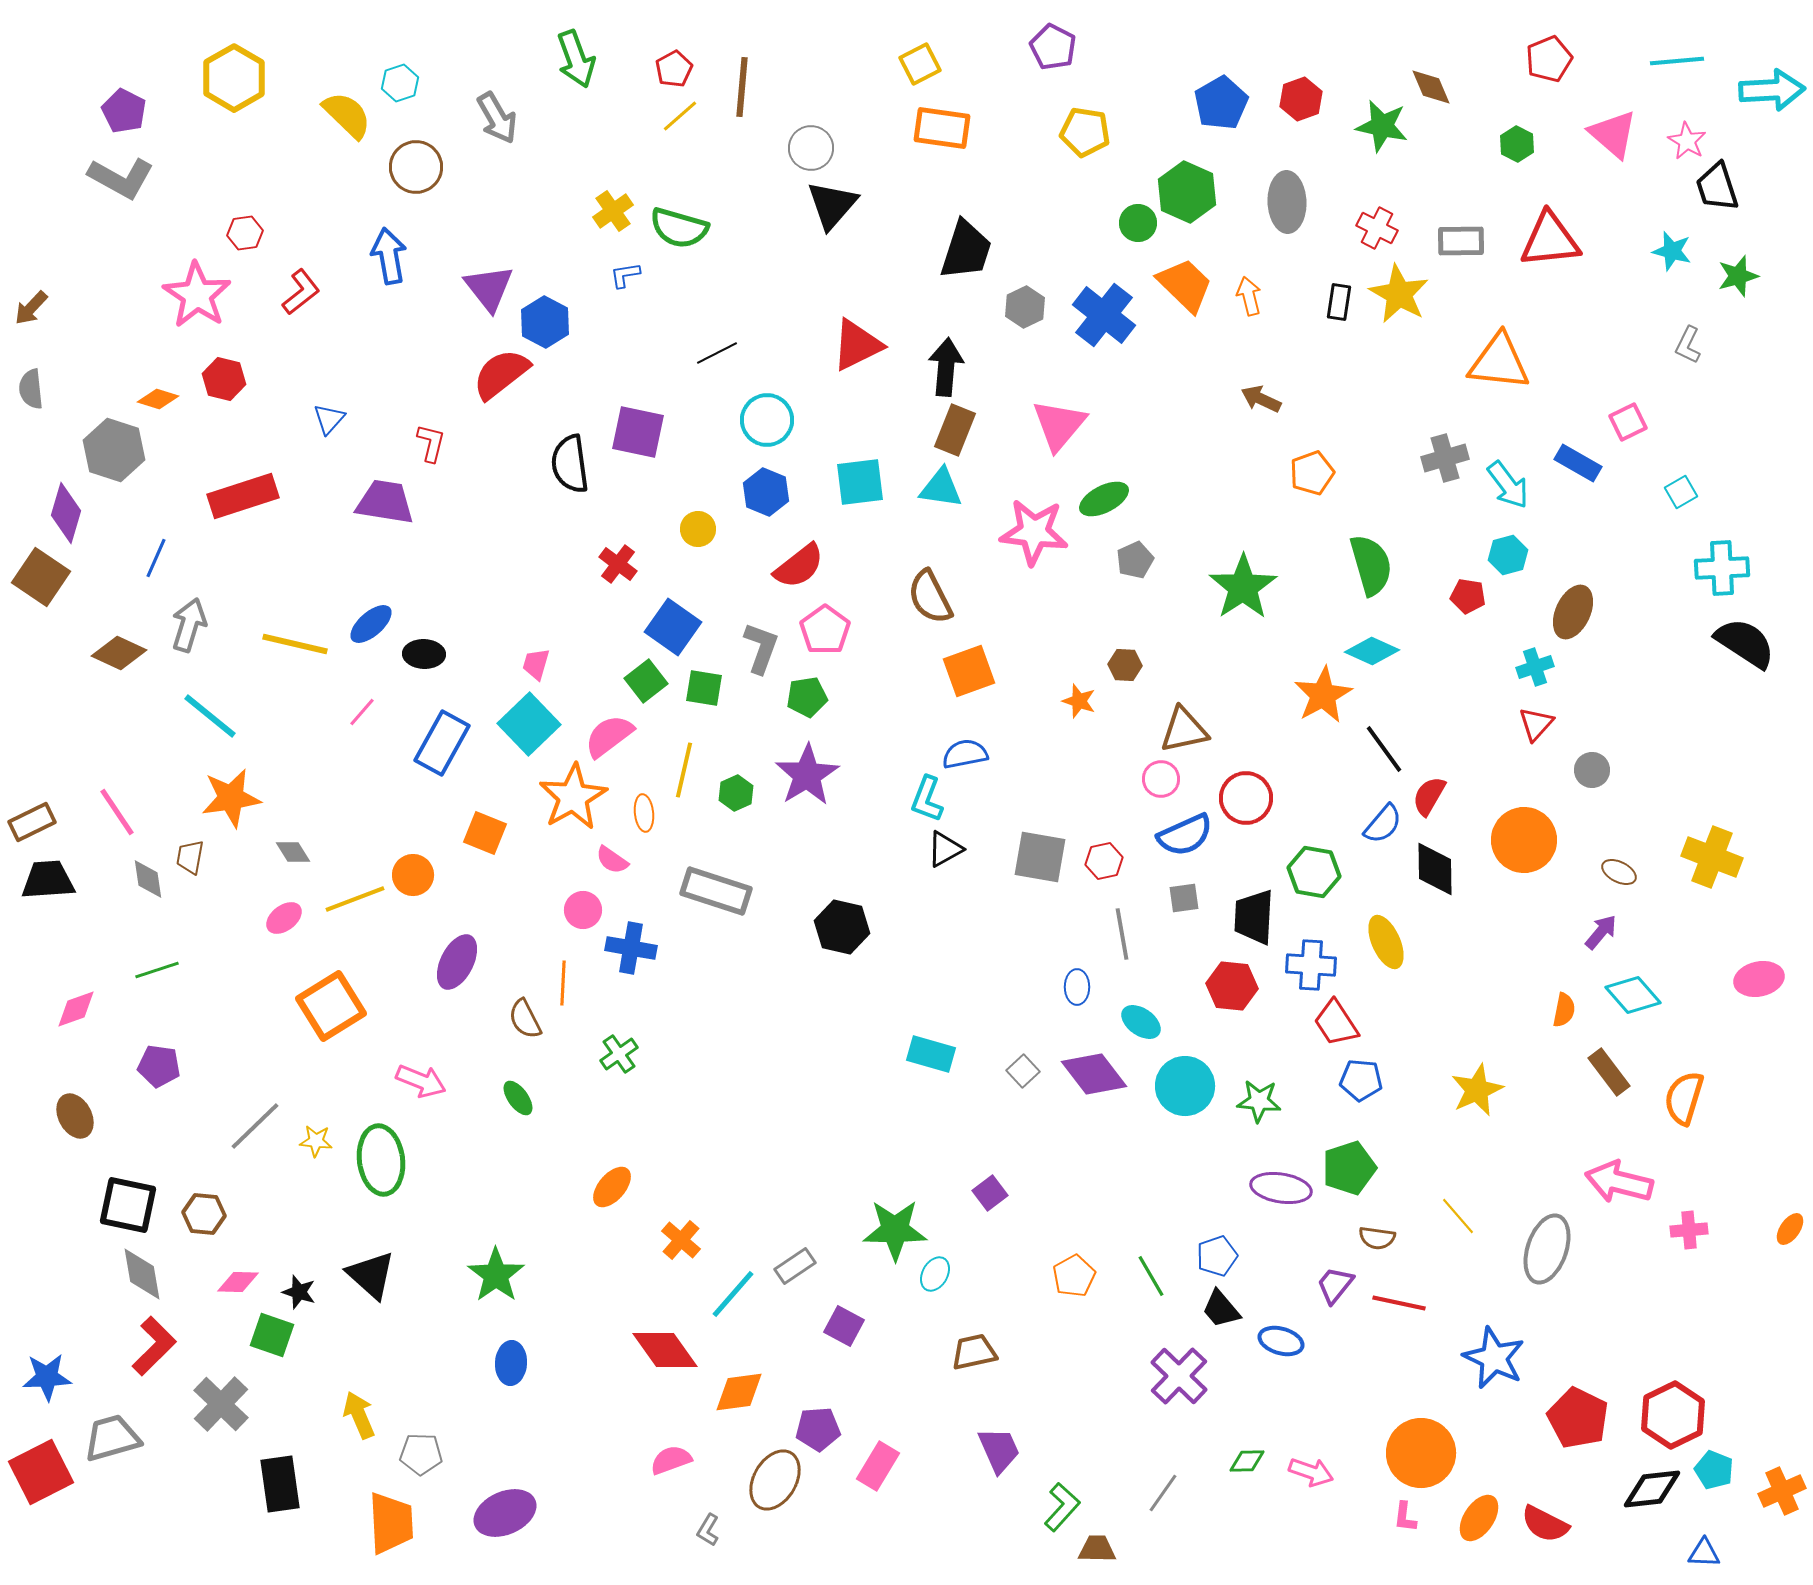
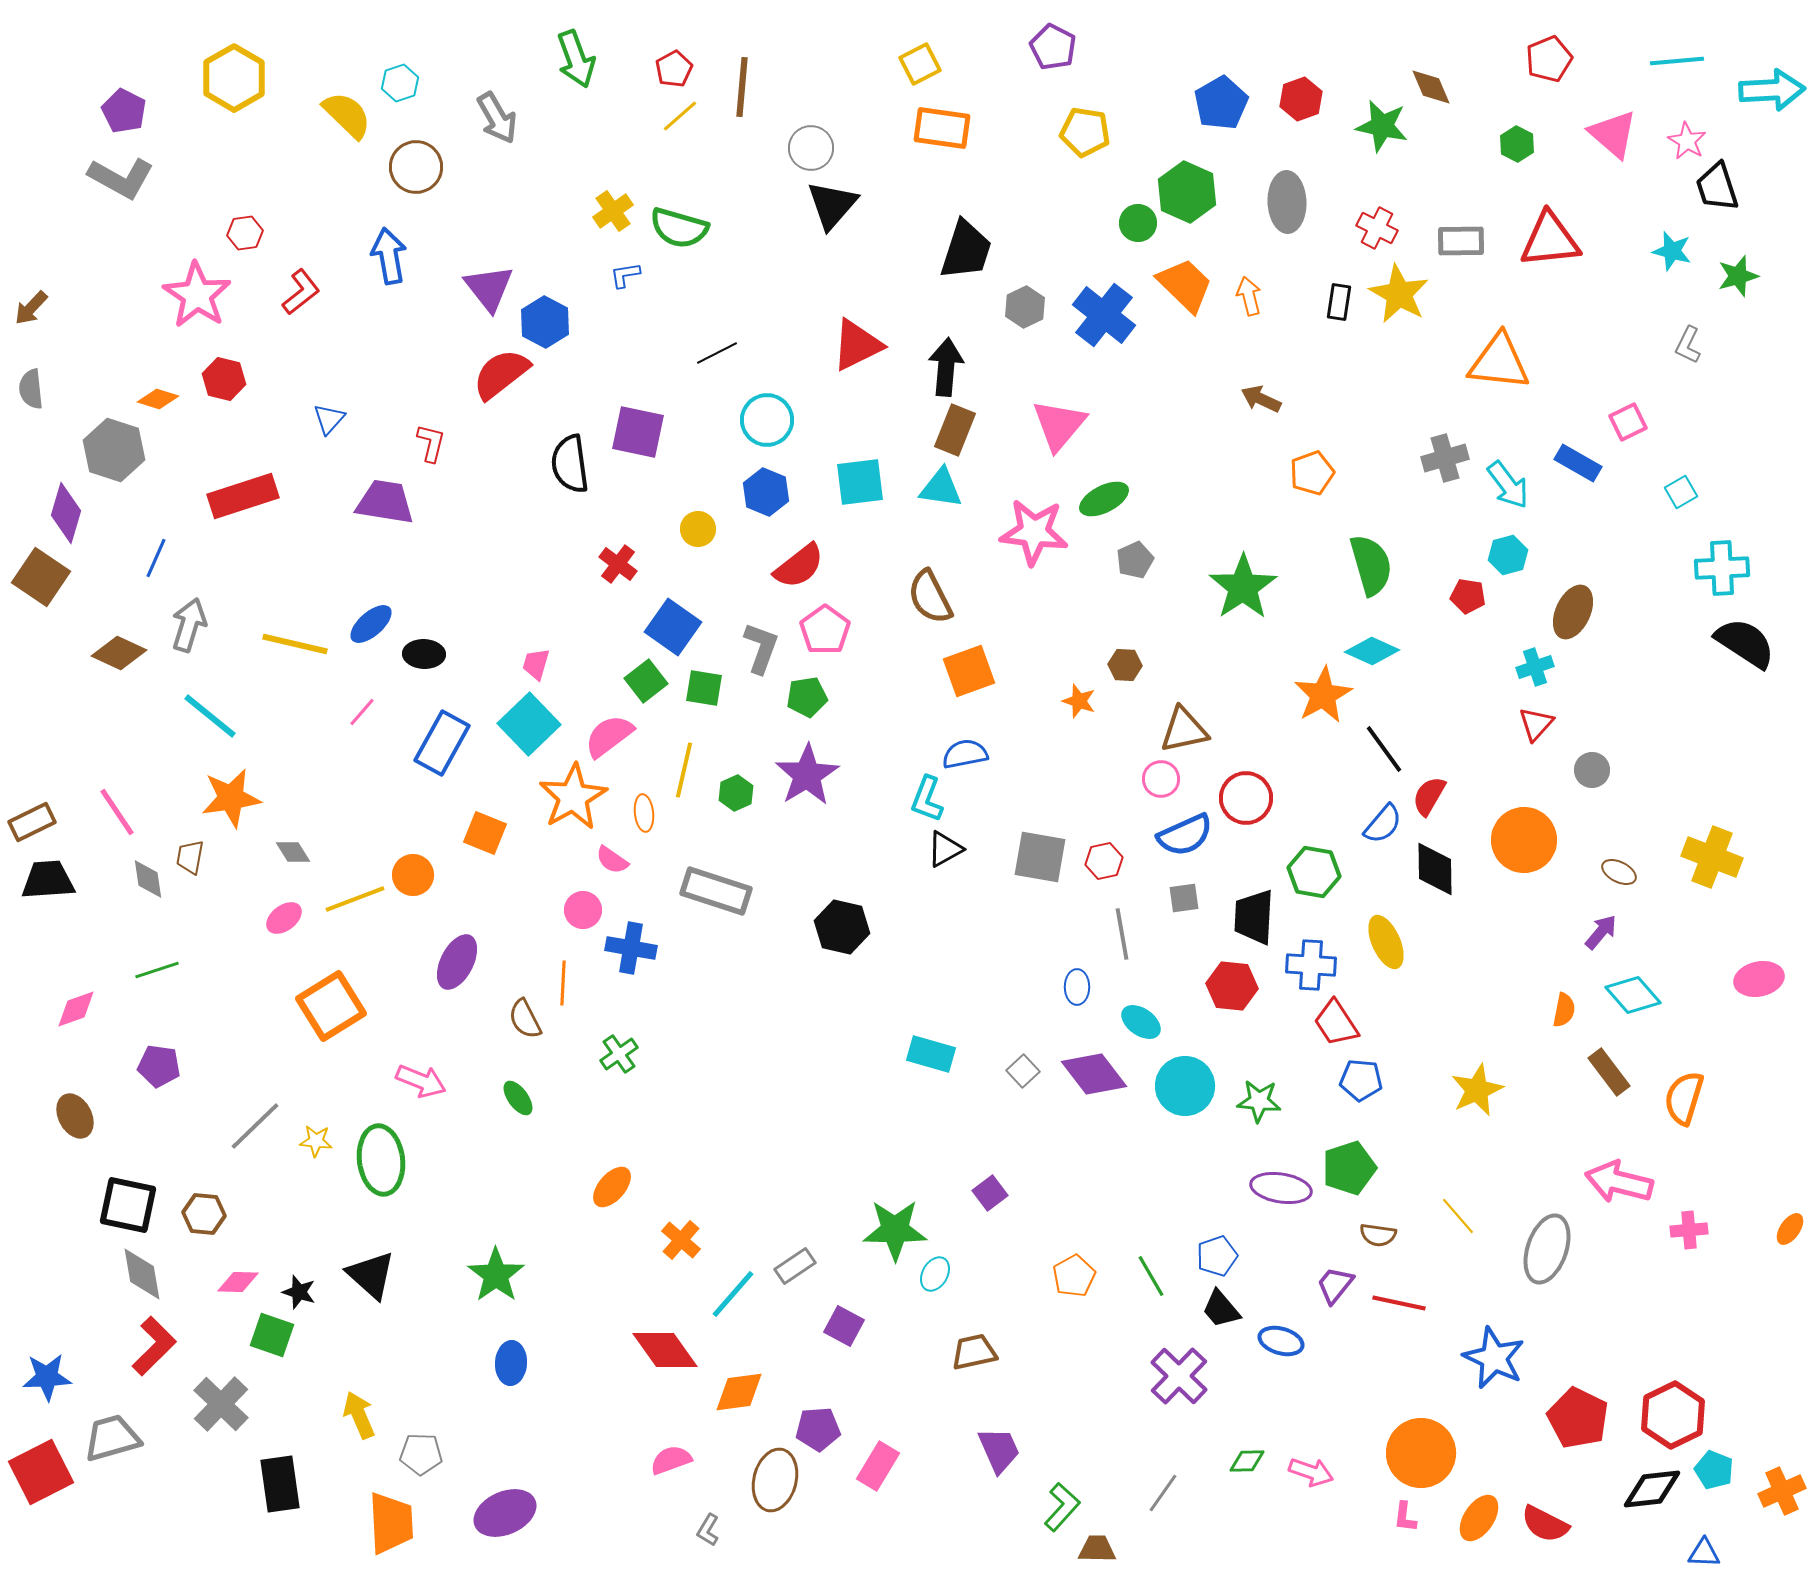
brown semicircle at (1377, 1238): moved 1 px right, 3 px up
brown ellipse at (775, 1480): rotated 16 degrees counterclockwise
